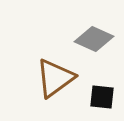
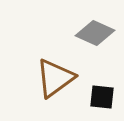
gray diamond: moved 1 px right, 6 px up
